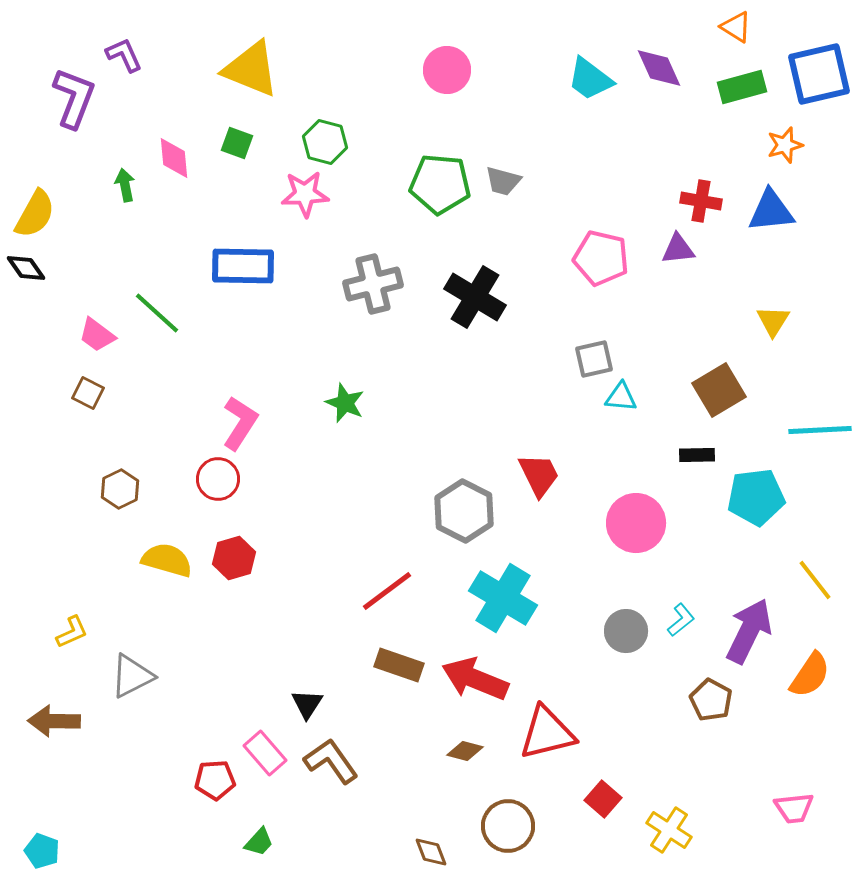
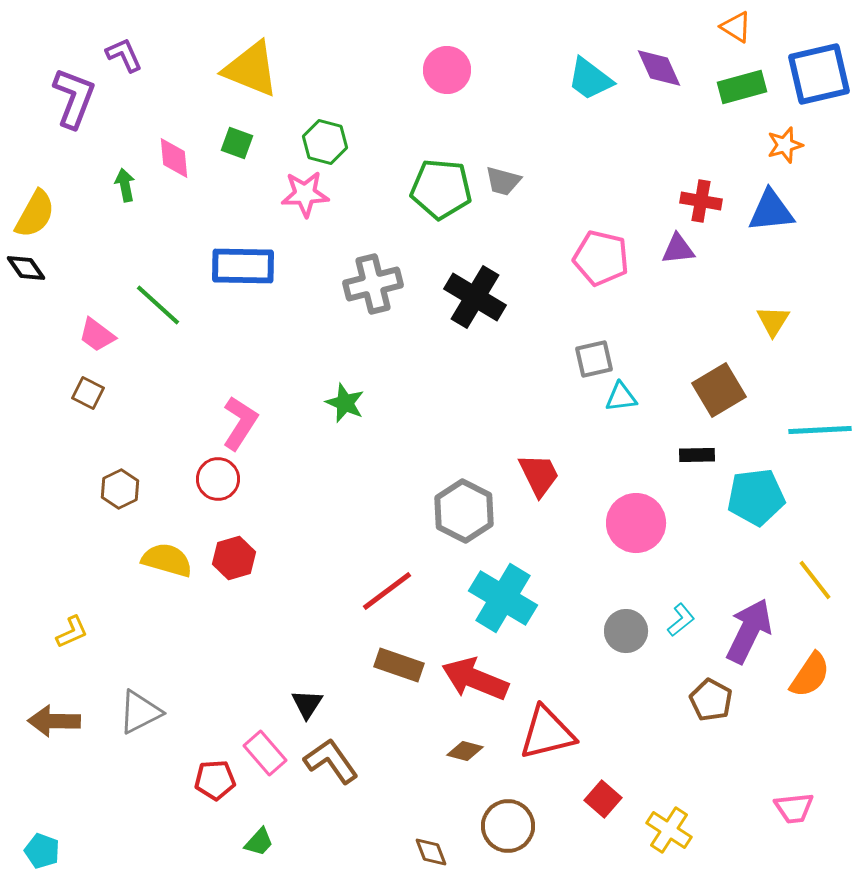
green pentagon at (440, 184): moved 1 px right, 5 px down
green line at (157, 313): moved 1 px right, 8 px up
cyan triangle at (621, 397): rotated 12 degrees counterclockwise
gray triangle at (132, 676): moved 8 px right, 36 px down
